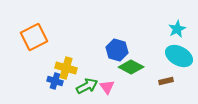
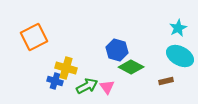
cyan star: moved 1 px right, 1 px up
cyan ellipse: moved 1 px right
